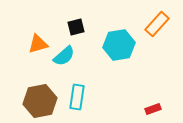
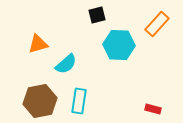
black square: moved 21 px right, 12 px up
cyan hexagon: rotated 12 degrees clockwise
cyan semicircle: moved 2 px right, 8 px down
cyan rectangle: moved 2 px right, 4 px down
red rectangle: rotated 35 degrees clockwise
